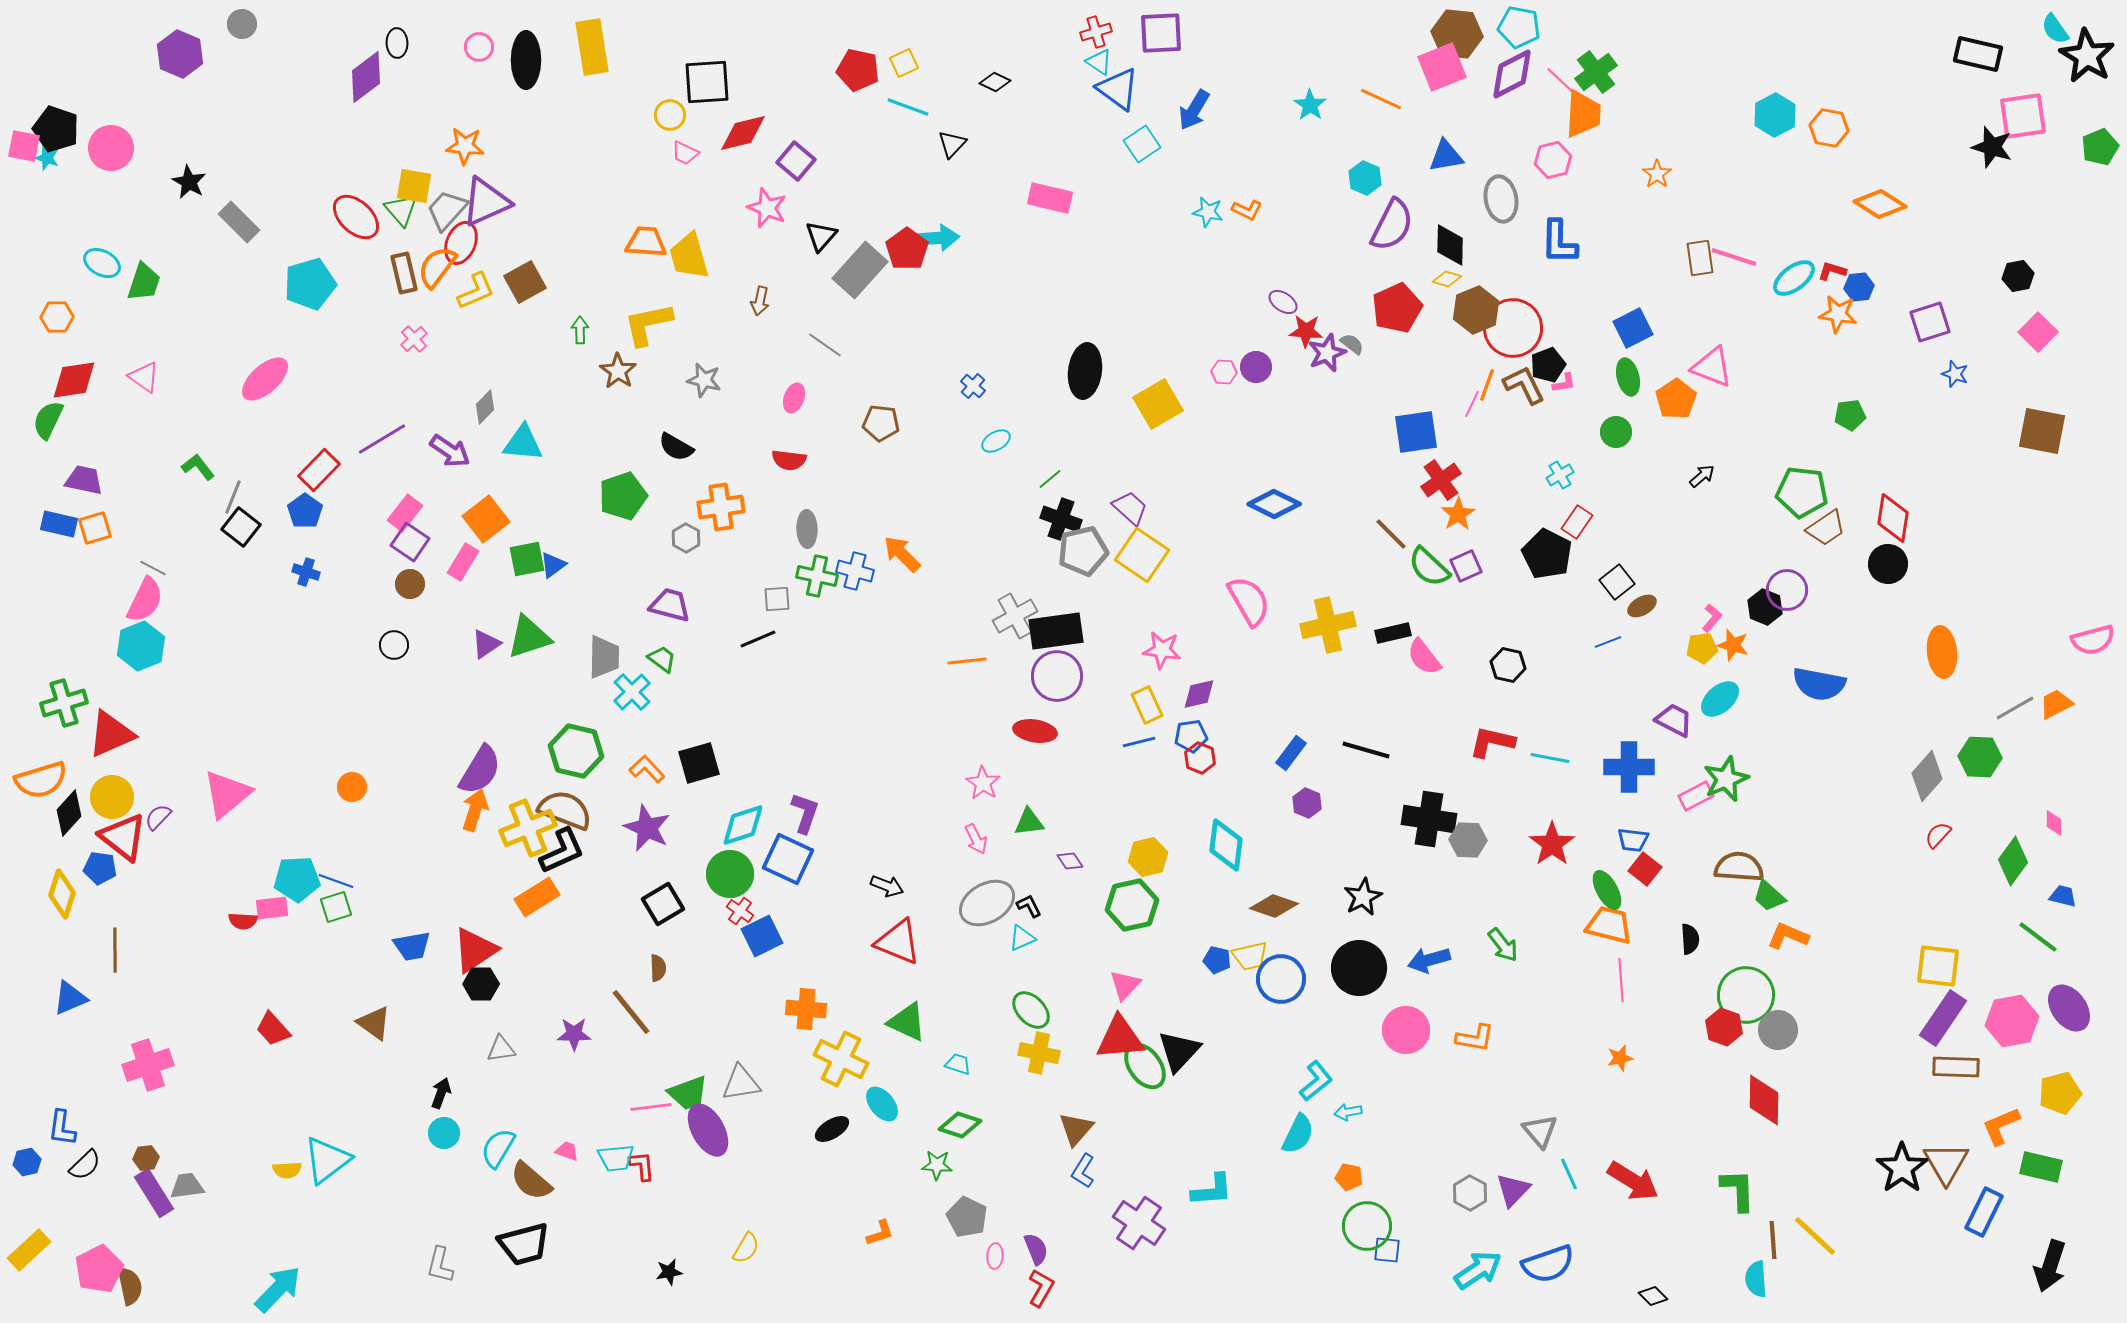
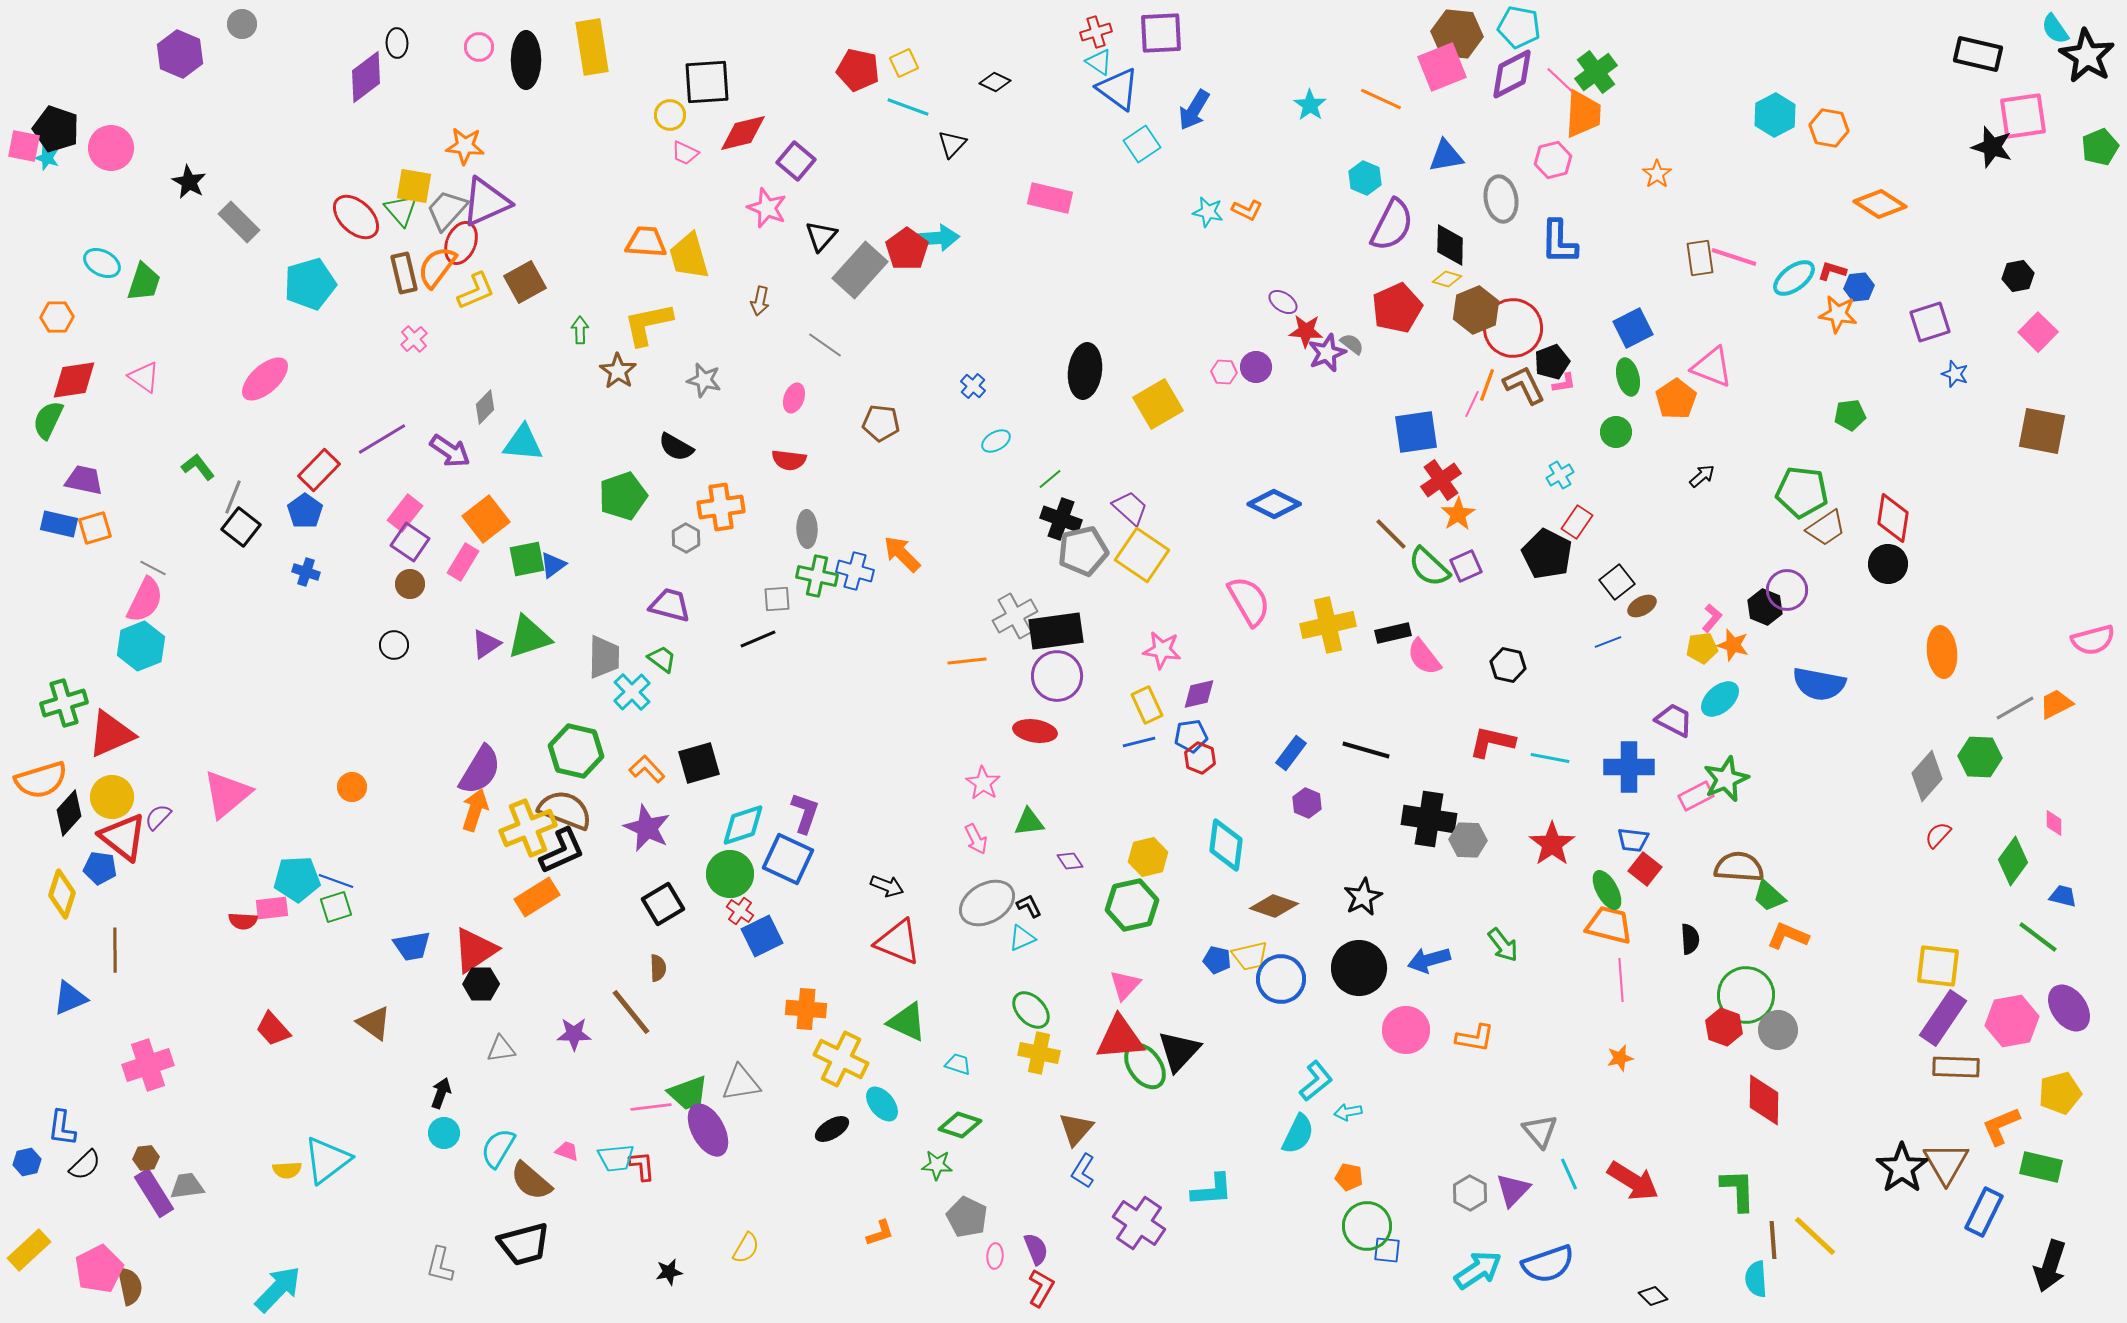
black pentagon at (1548, 365): moved 4 px right, 3 px up
